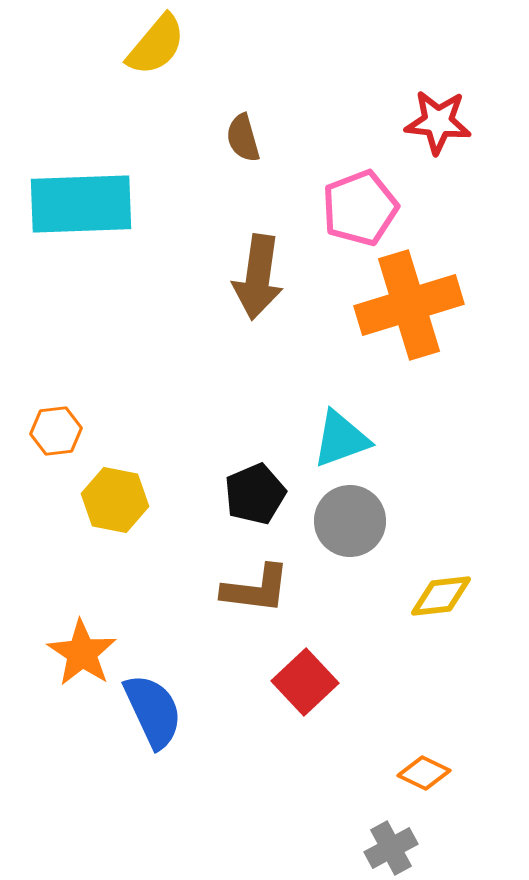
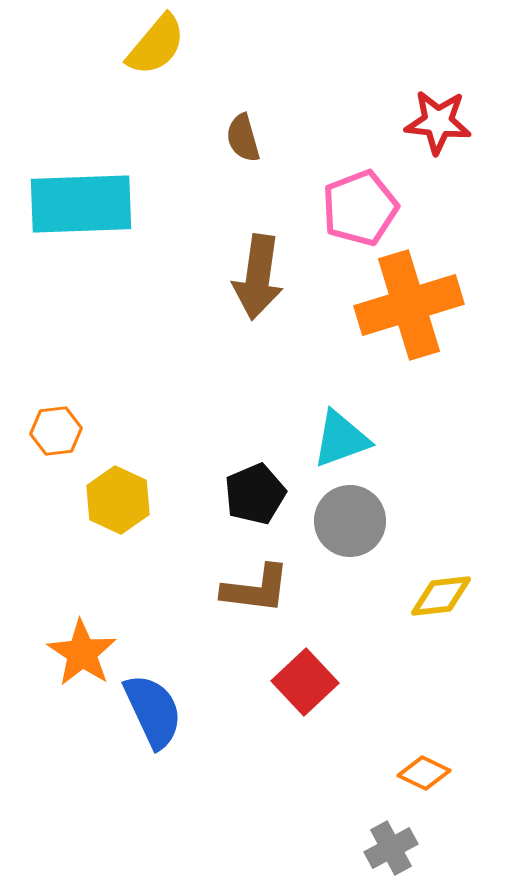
yellow hexagon: moved 3 px right; rotated 14 degrees clockwise
